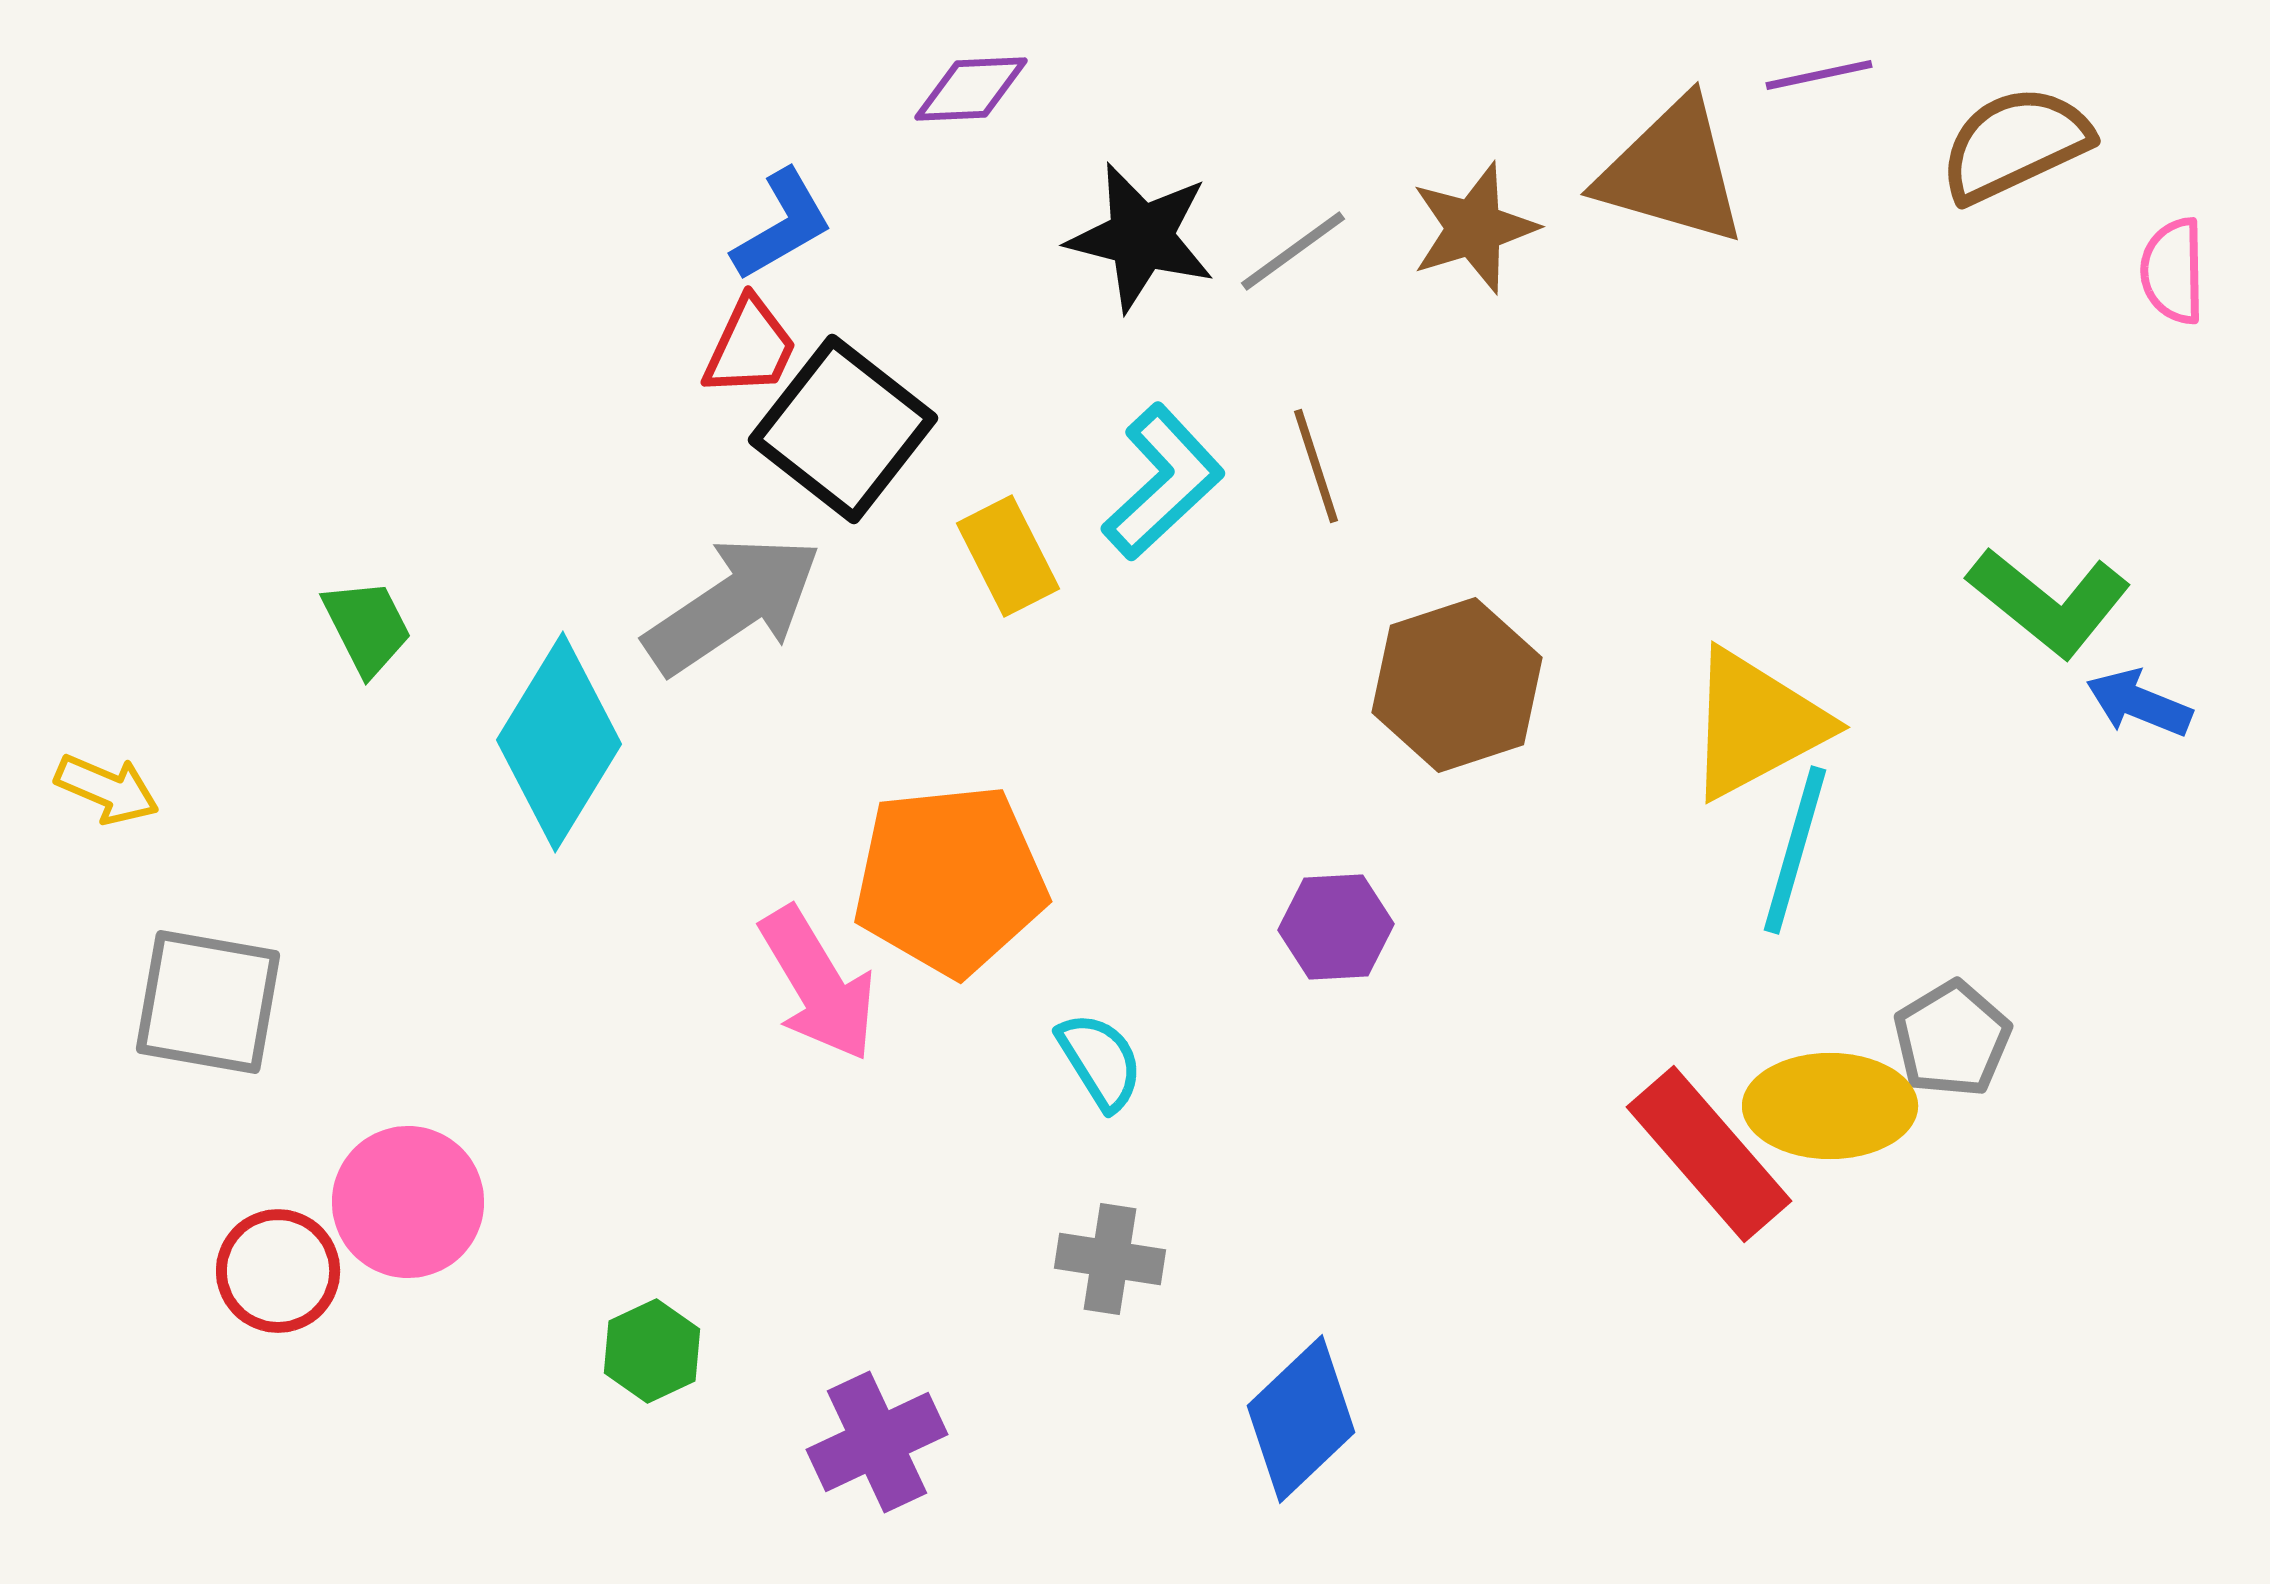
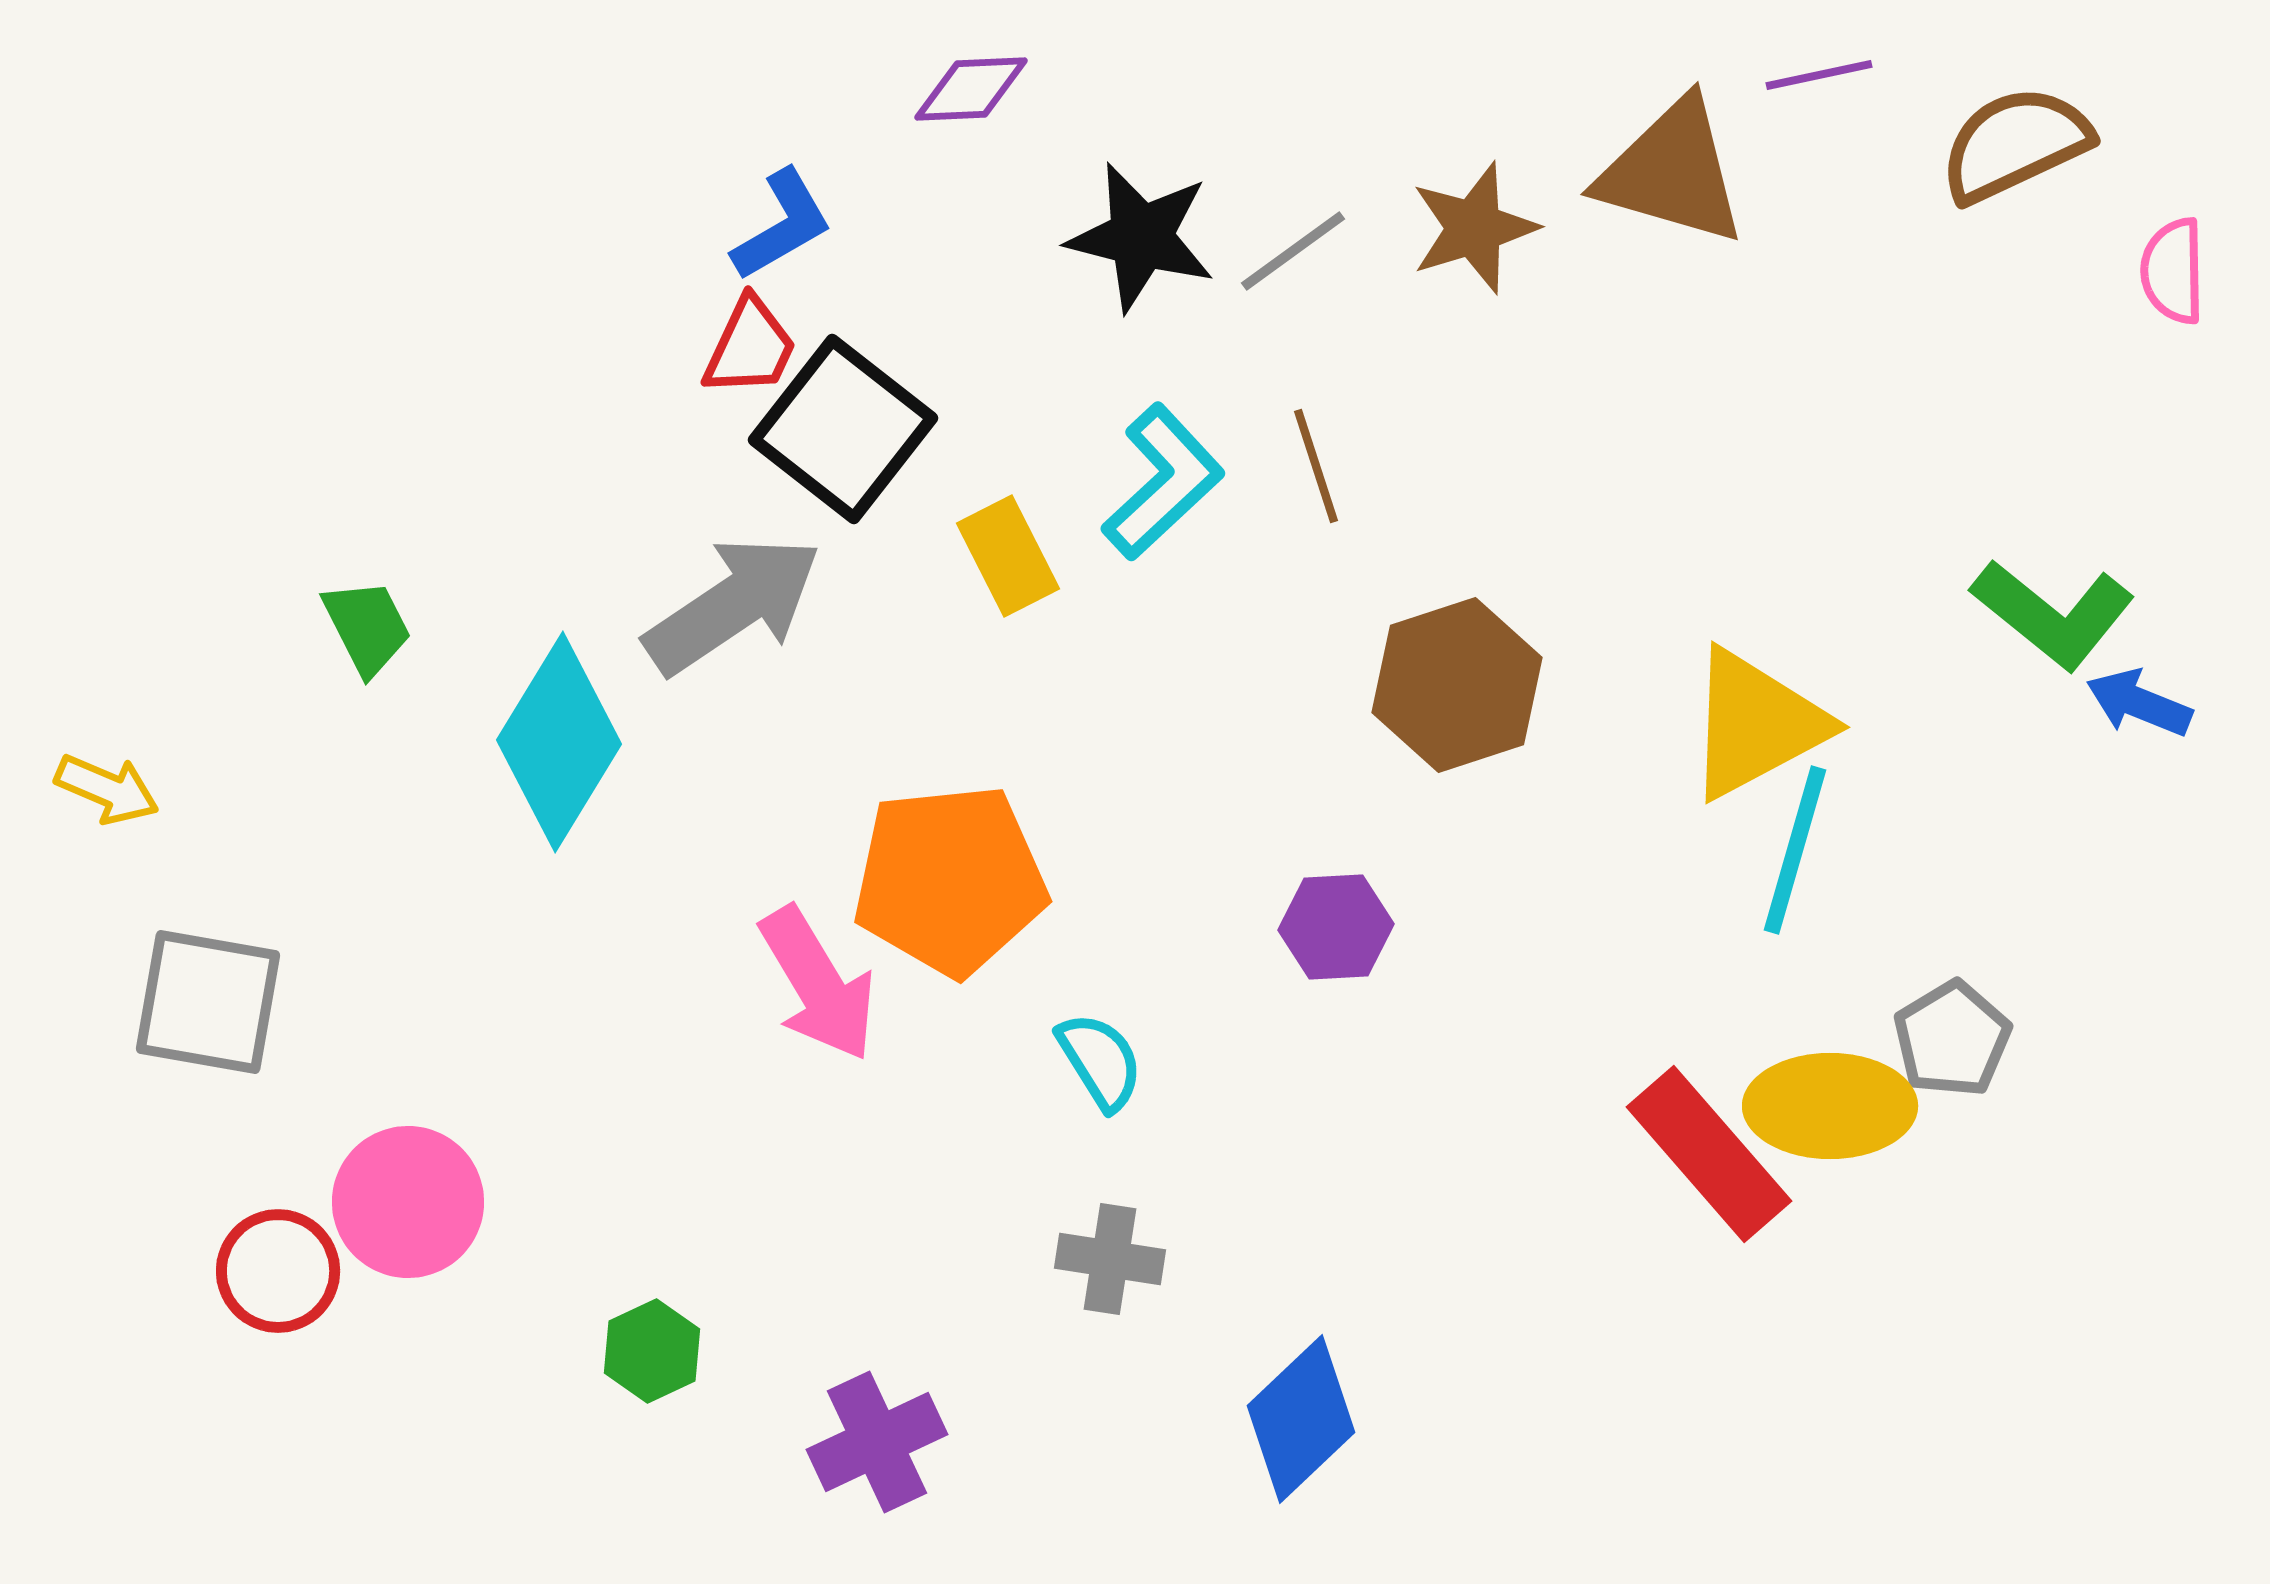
green L-shape: moved 4 px right, 12 px down
